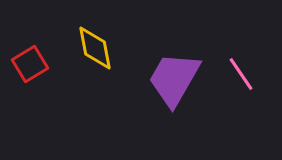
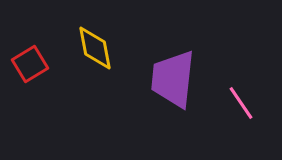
pink line: moved 29 px down
purple trapezoid: moved 1 px left; rotated 24 degrees counterclockwise
